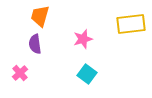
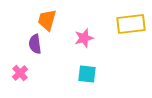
orange trapezoid: moved 7 px right, 4 px down
pink star: moved 1 px right, 1 px up
cyan square: rotated 30 degrees counterclockwise
